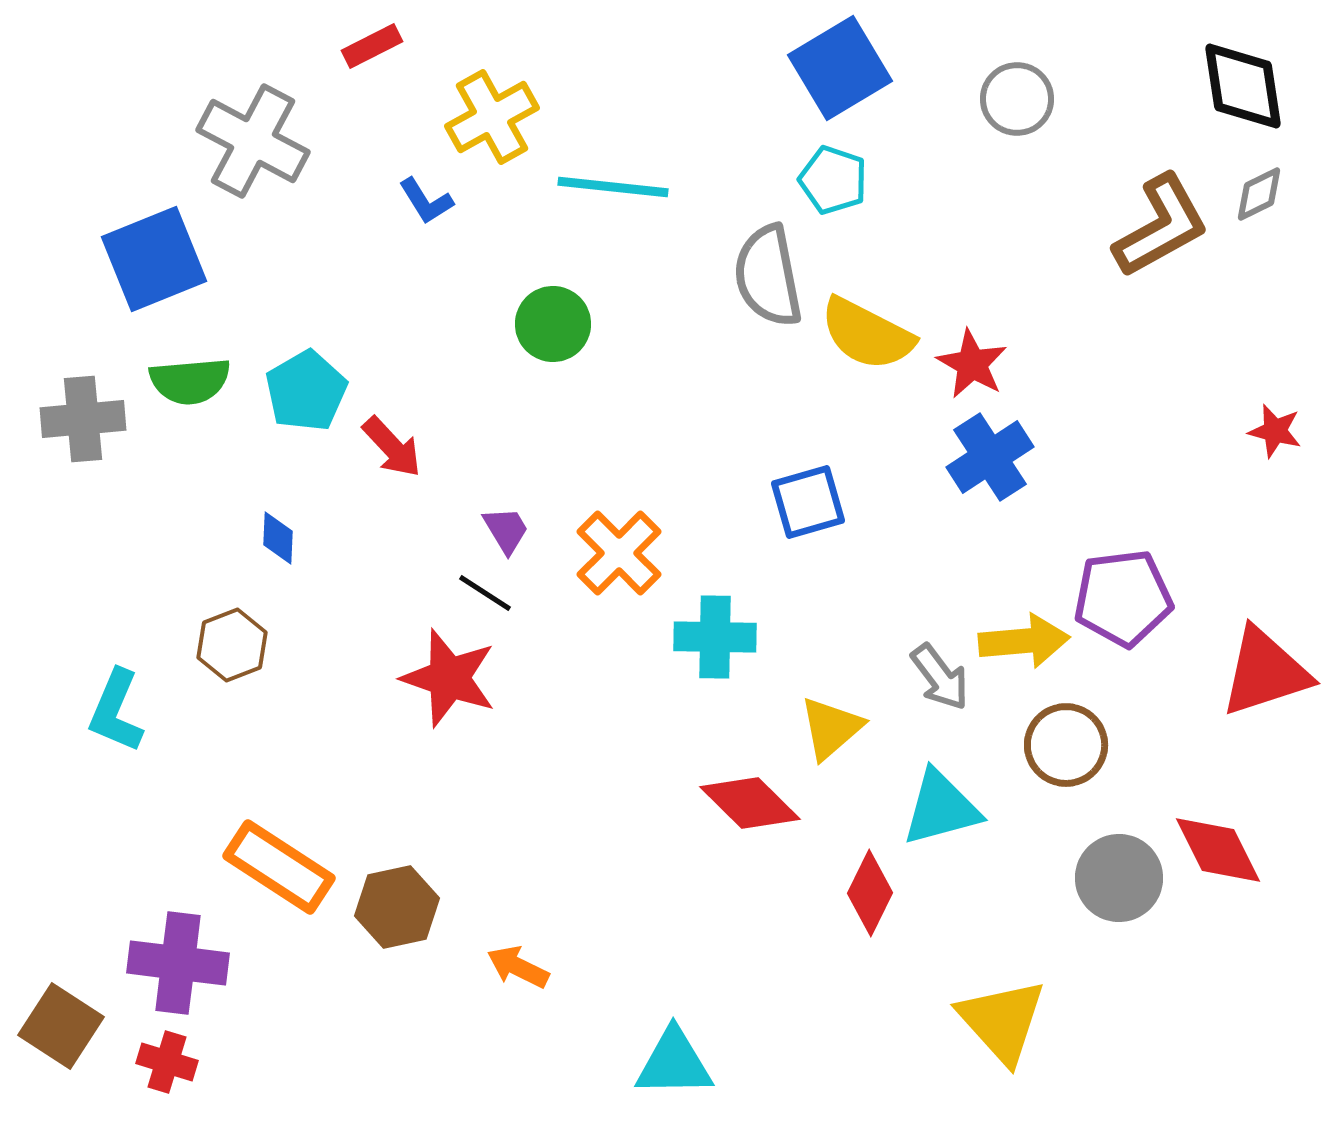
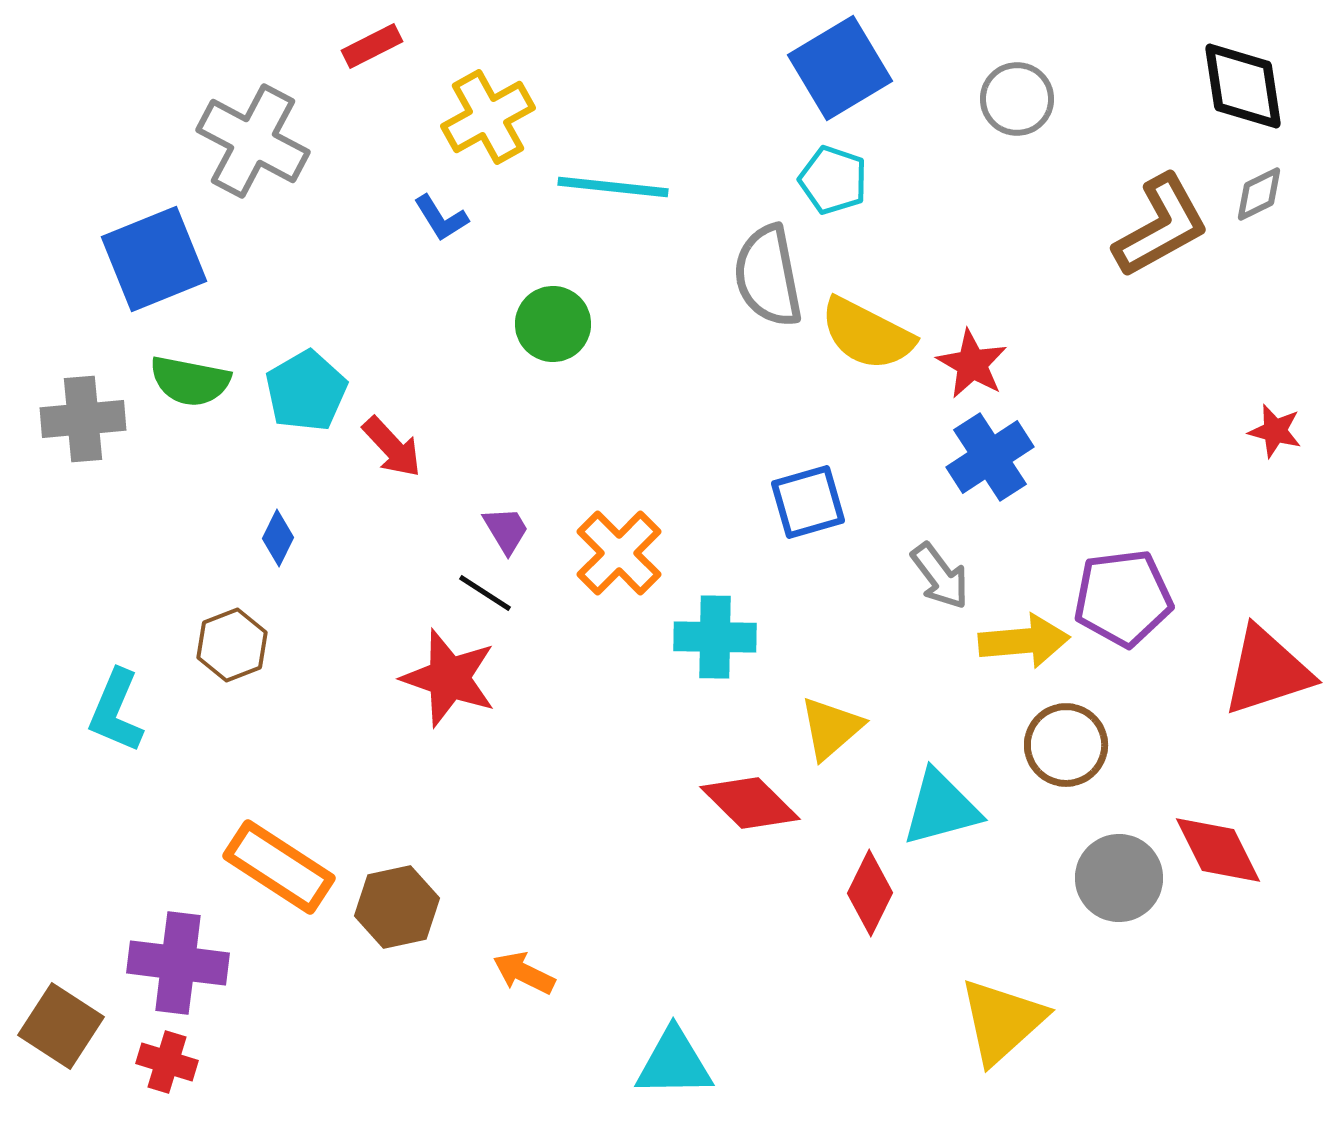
yellow cross at (492, 117): moved 4 px left
blue L-shape at (426, 201): moved 15 px right, 17 px down
green semicircle at (190, 381): rotated 16 degrees clockwise
blue diamond at (278, 538): rotated 24 degrees clockwise
red triangle at (1265, 672): moved 2 px right, 1 px up
gray arrow at (940, 677): moved 101 px up
orange arrow at (518, 967): moved 6 px right, 6 px down
yellow triangle at (1002, 1021): rotated 30 degrees clockwise
